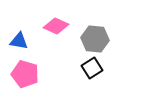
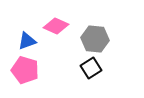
blue triangle: moved 8 px right; rotated 30 degrees counterclockwise
black square: moved 1 px left
pink pentagon: moved 4 px up
